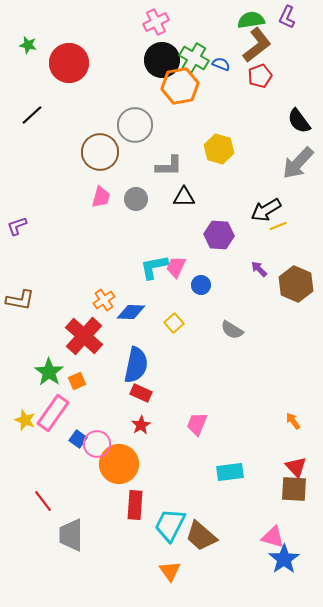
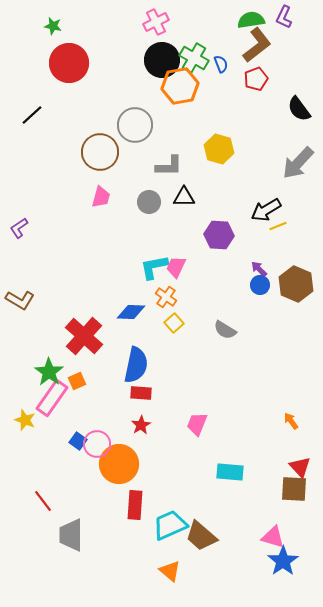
purple L-shape at (287, 17): moved 3 px left
green star at (28, 45): moved 25 px right, 19 px up
blue semicircle at (221, 64): rotated 48 degrees clockwise
red pentagon at (260, 76): moved 4 px left, 3 px down
black semicircle at (299, 121): moved 12 px up
gray circle at (136, 199): moved 13 px right, 3 px down
purple L-shape at (17, 226): moved 2 px right, 2 px down; rotated 15 degrees counterclockwise
blue circle at (201, 285): moved 59 px right
brown L-shape at (20, 300): rotated 20 degrees clockwise
orange cross at (104, 300): moved 62 px right, 3 px up; rotated 20 degrees counterclockwise
gray semicircle at (232, 330): moved 7 px left
red rectangle at (141, 393): rotated 20 degrees counterclockwise
pink rectangle at (53, 413): moved 1 px left, 15 px up
orange arrow at (293, 421): moved 2 px left
blue square at (78, 439): moved 2 px down
red triangle at (296, 467): moved 4 px right
cyan rectangle at (230, 472): rotated 12 degrees clockwise
cyan trapezoid at (170, 525): rotated 39 degrees clockwise
blue star at (284, 559): moved 1 px left, 2 px down
orange triangle at (170, 571): rotated 15 degrees counterclockwise
